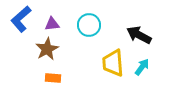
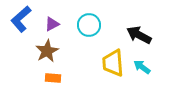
purple triangle: rotated 21 degrees counterclockwise
brown star: moved 2 px down
cyan arrow: rotated 90 degrees counterclockwise
